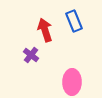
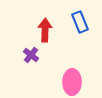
blue rectangle: moved 6 px right, 1 px down
red arrow: rotated 20 degrees clockwise
